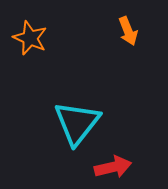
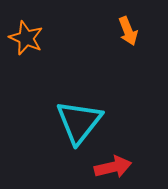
orange star: moved 4 px left
cyan triangle: moved 2 px right, 1 px up
